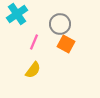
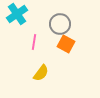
pink line: rotated 14 degrees counterclockwise
yellow semicircle: moved 8 px right, 3 px down
